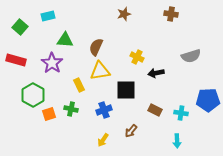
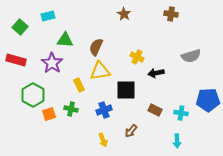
brown star: rotated 24 degrees counterclockwise
yellow arrow: rotated 56 degrees counterclockwise
